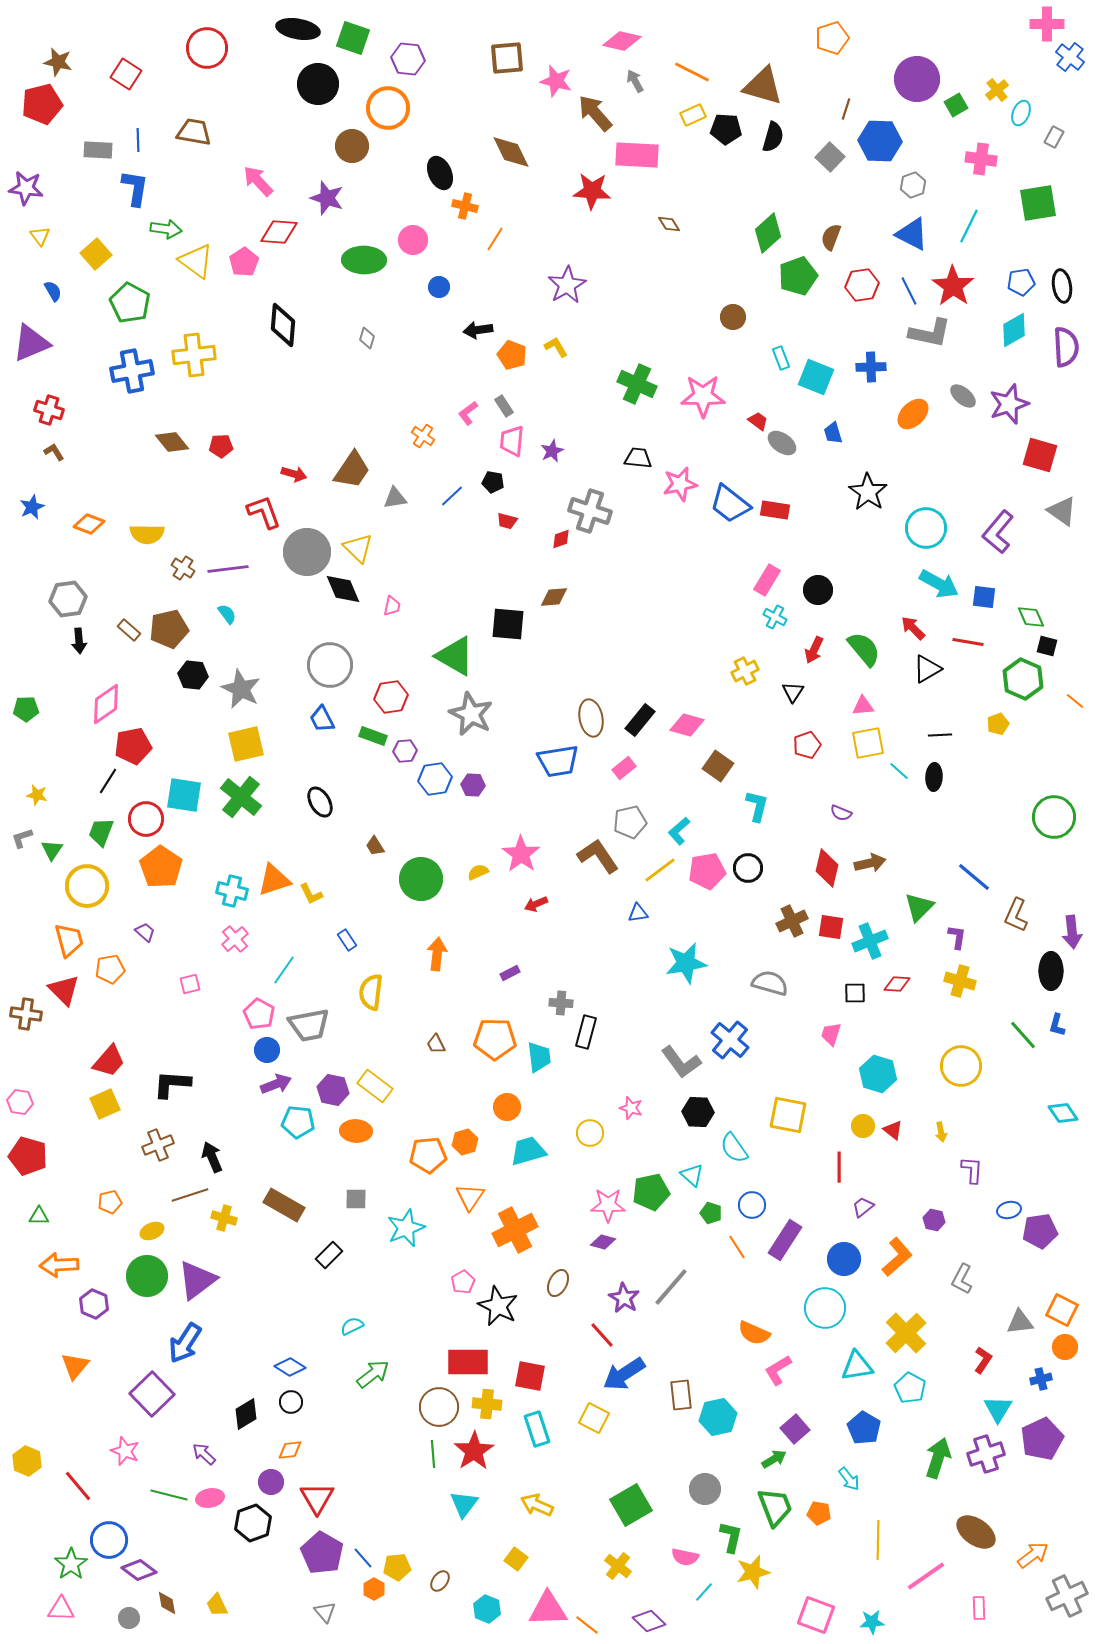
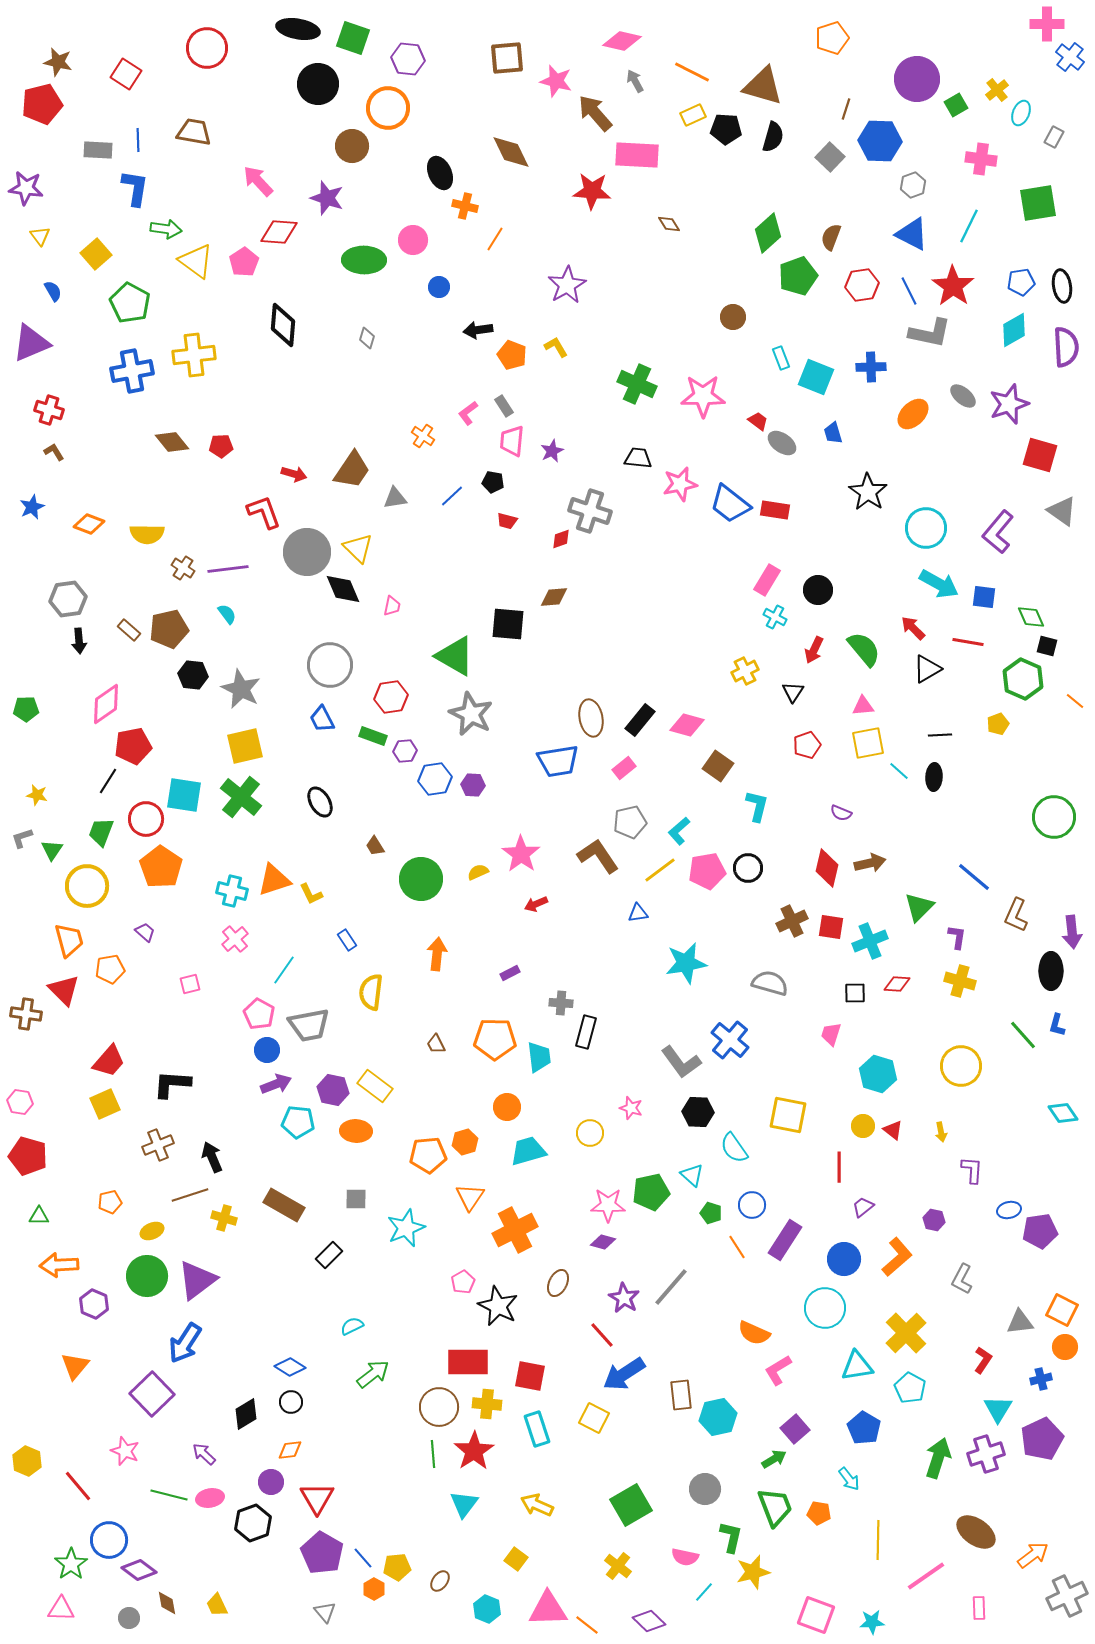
yellow square at (246, 744): moved 1 px left, 2 px down
